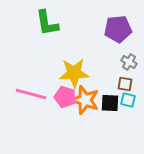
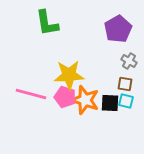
purple pentagon: rotated 24 degrees counterclockwise
gray cross: moved 1 px up
yellow star: moved 5 px left, 2 px down
cyan square: moved 2 px left, 1 px down
